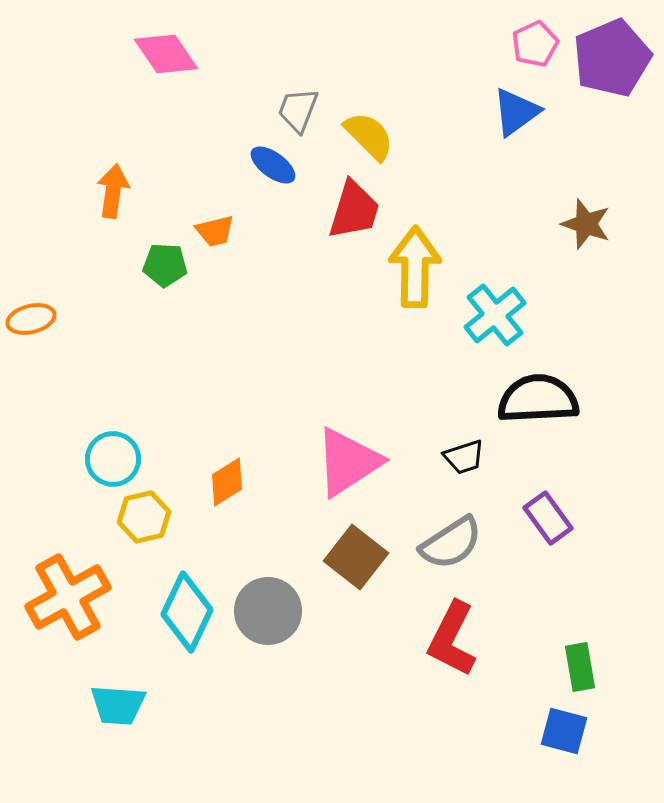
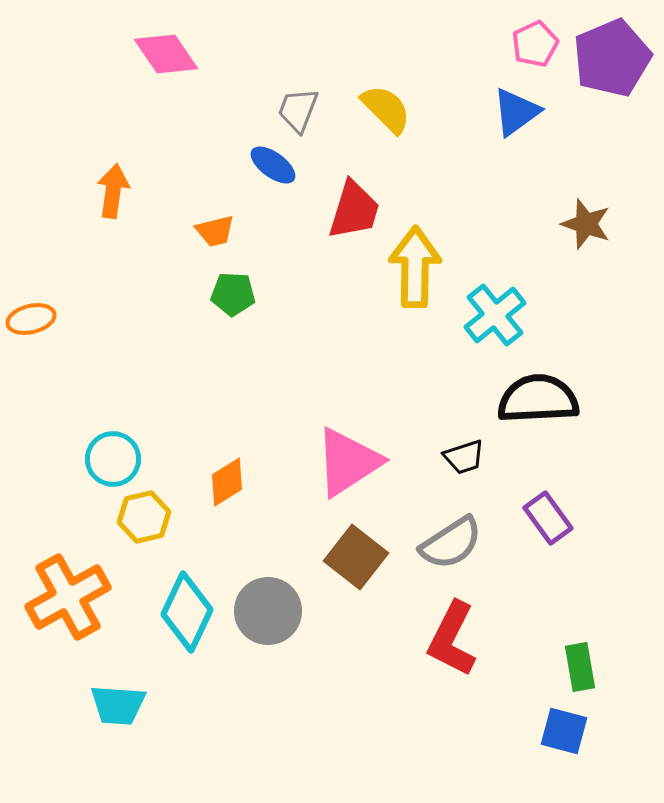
yellow semicircle: moved 17 px right, 27 px up
green pentagon: moved 68 px right, 29 px down
